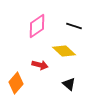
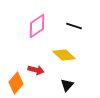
yellow diamond: moved 4 px down
red arrow: moved 4 px left, 5 px down
black triangle: moved 2 px left, 1 px down; rotated 32 degrees clockwise
